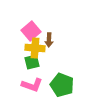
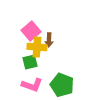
yellow cross: moved 2 px right, 1 px up
green square: moved 2 px left
